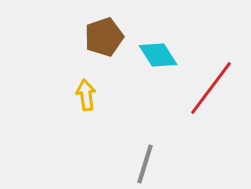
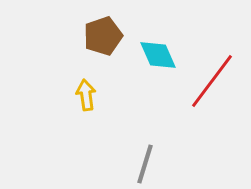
brown pentagon: moved 1 px left, 1 px up
cyan diamond: rotated 9 degrees clockwise
red line: moved 1 px right, 7 px up
